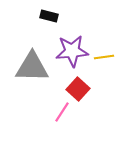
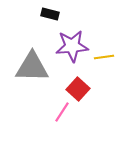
black rectangle: moved 1 px right, 2 px up
purple star: moved 5 px up
